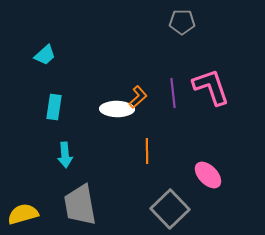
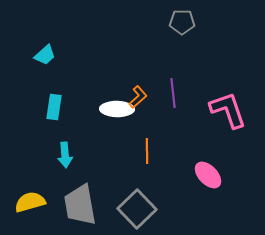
pink L-shape: moved 17 px right, 23 px down
gray square: moved 33 px left
yellow semicircle: moved 7 px right, 12 px up
